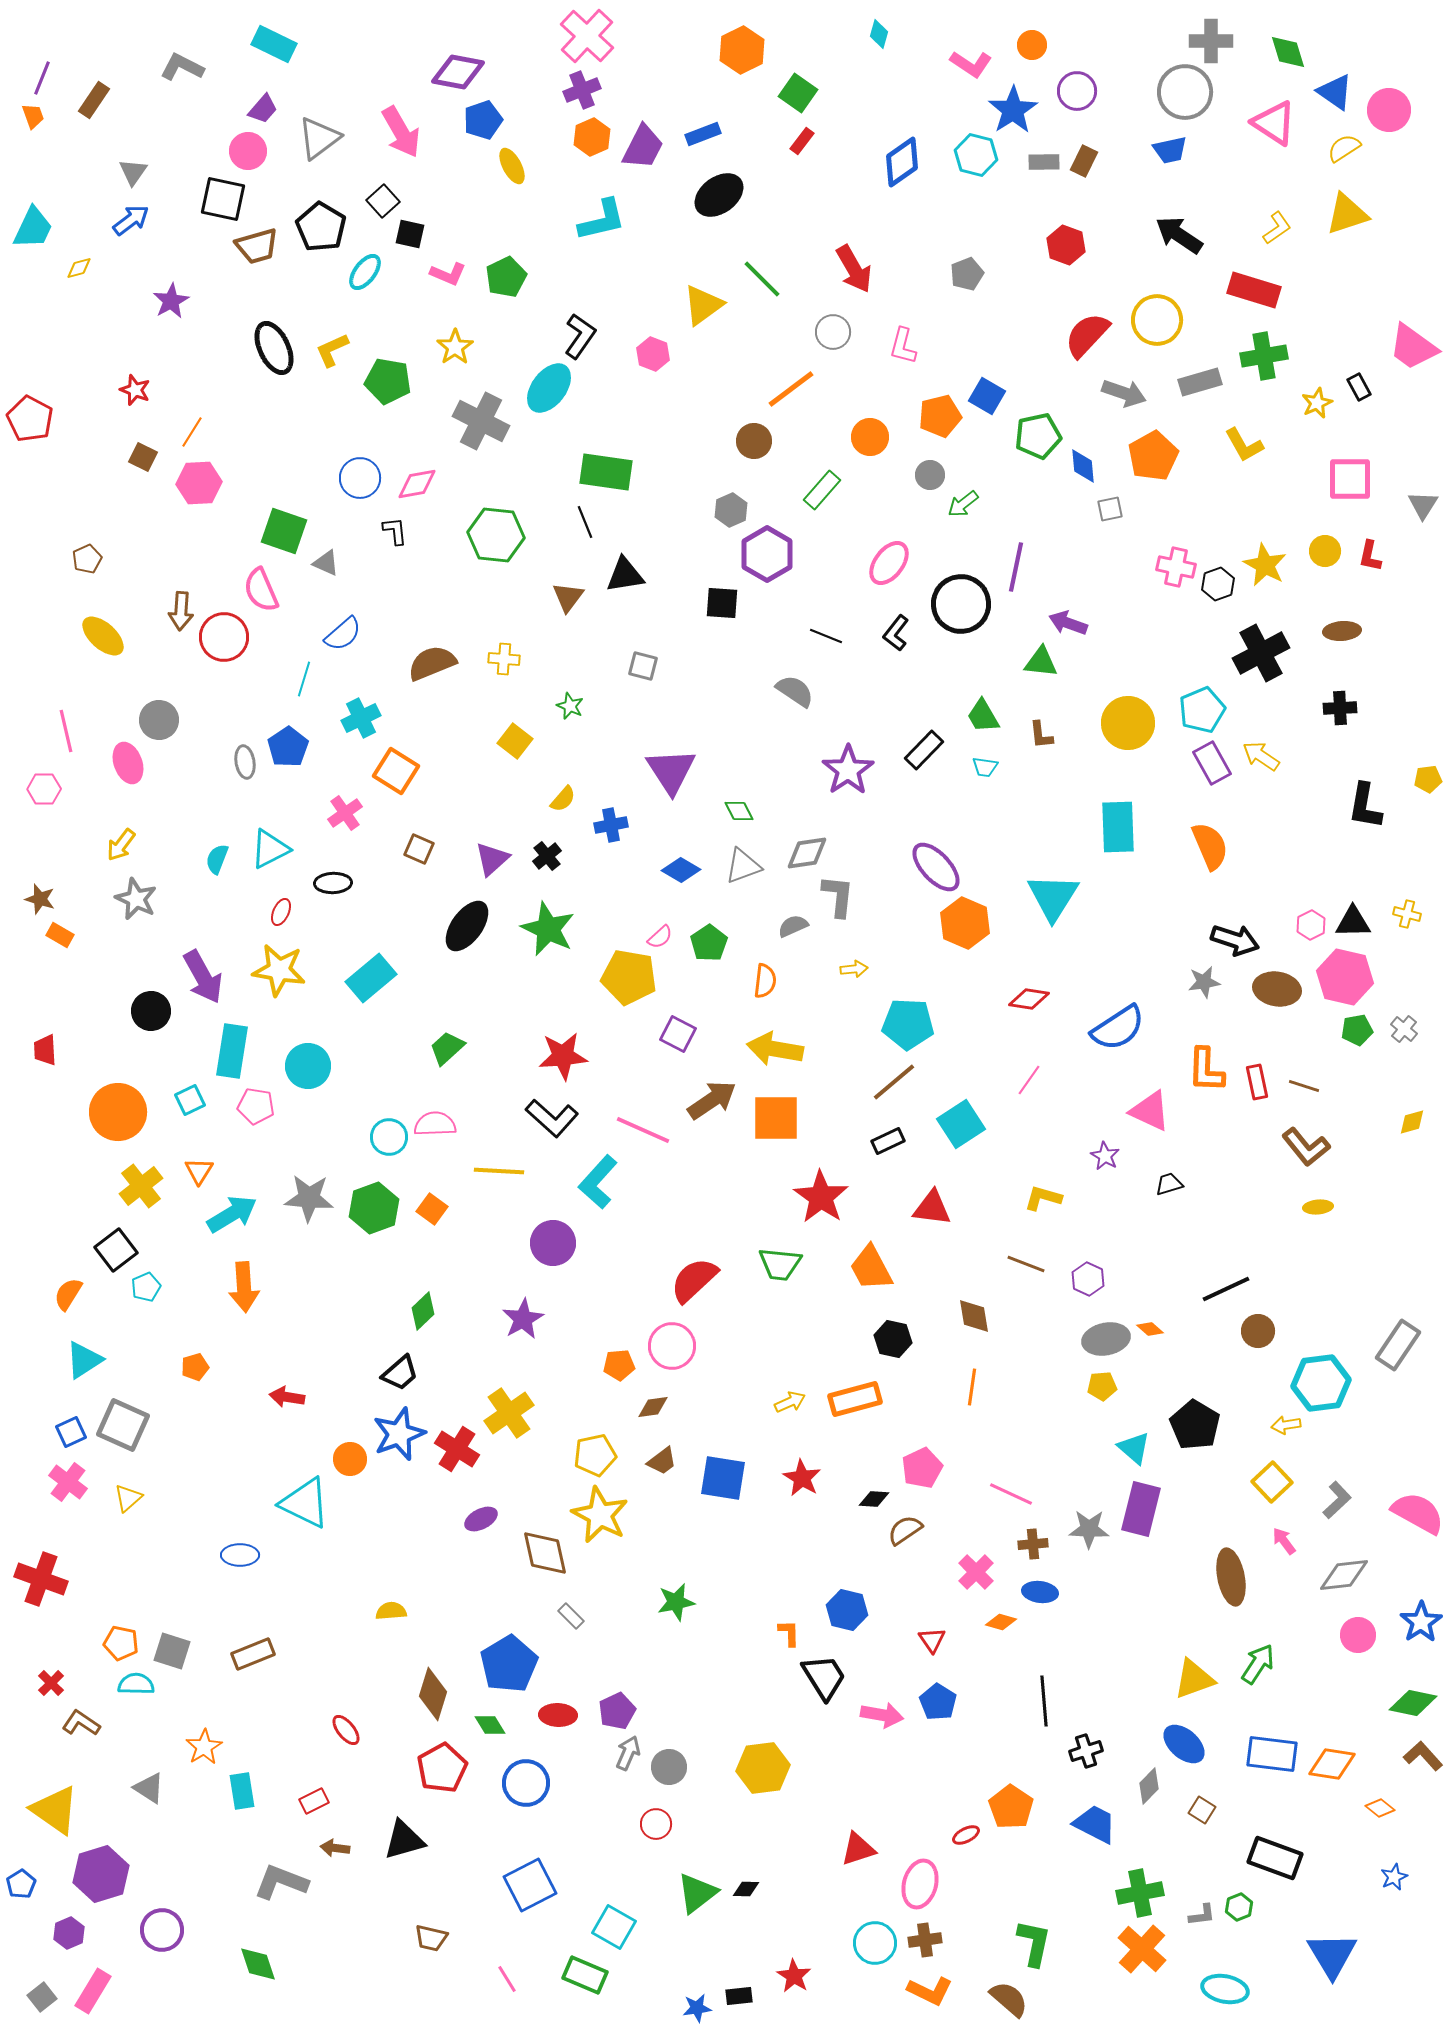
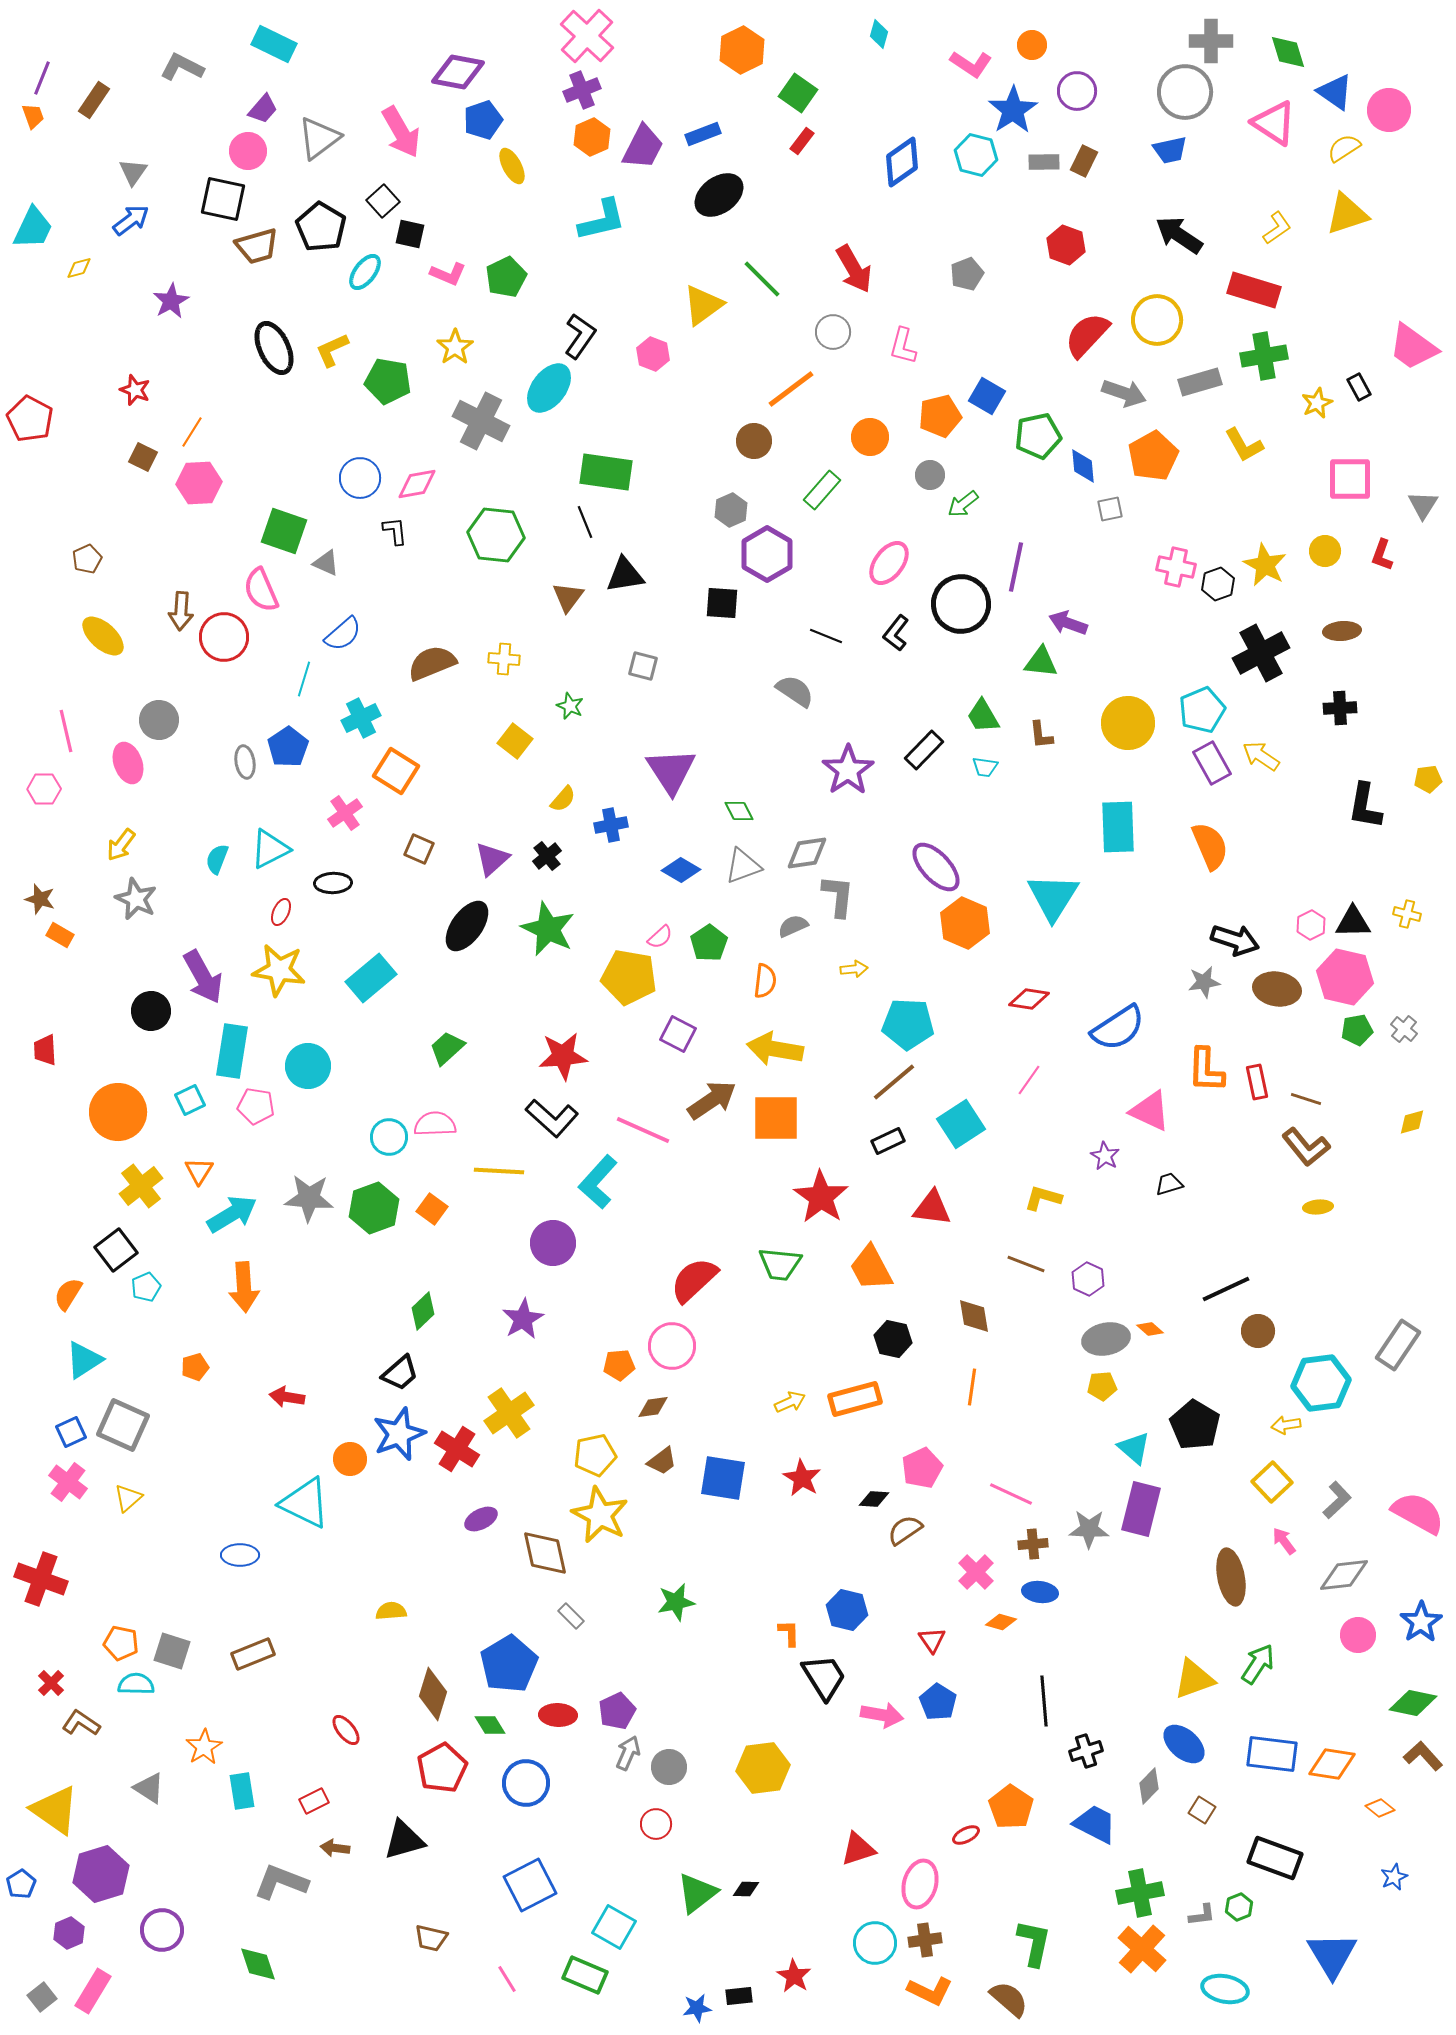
red L-shape at (1370, 556): moved 12 px right, 1 px up; rotated 8 degrees clockwise
brown line at (1304, 1086): moved 2 px right, 13 px down
